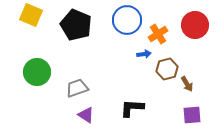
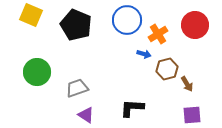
blue arrow: rotated 24 degrees clockwise
